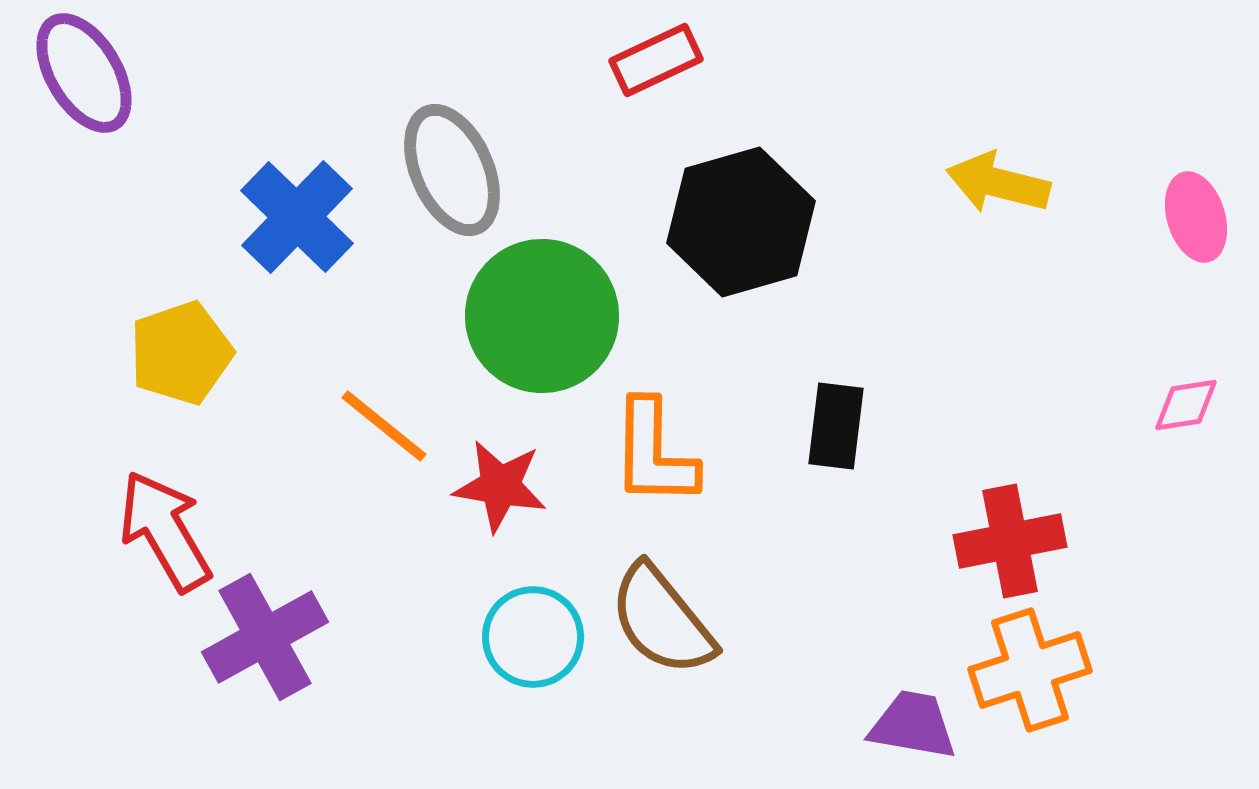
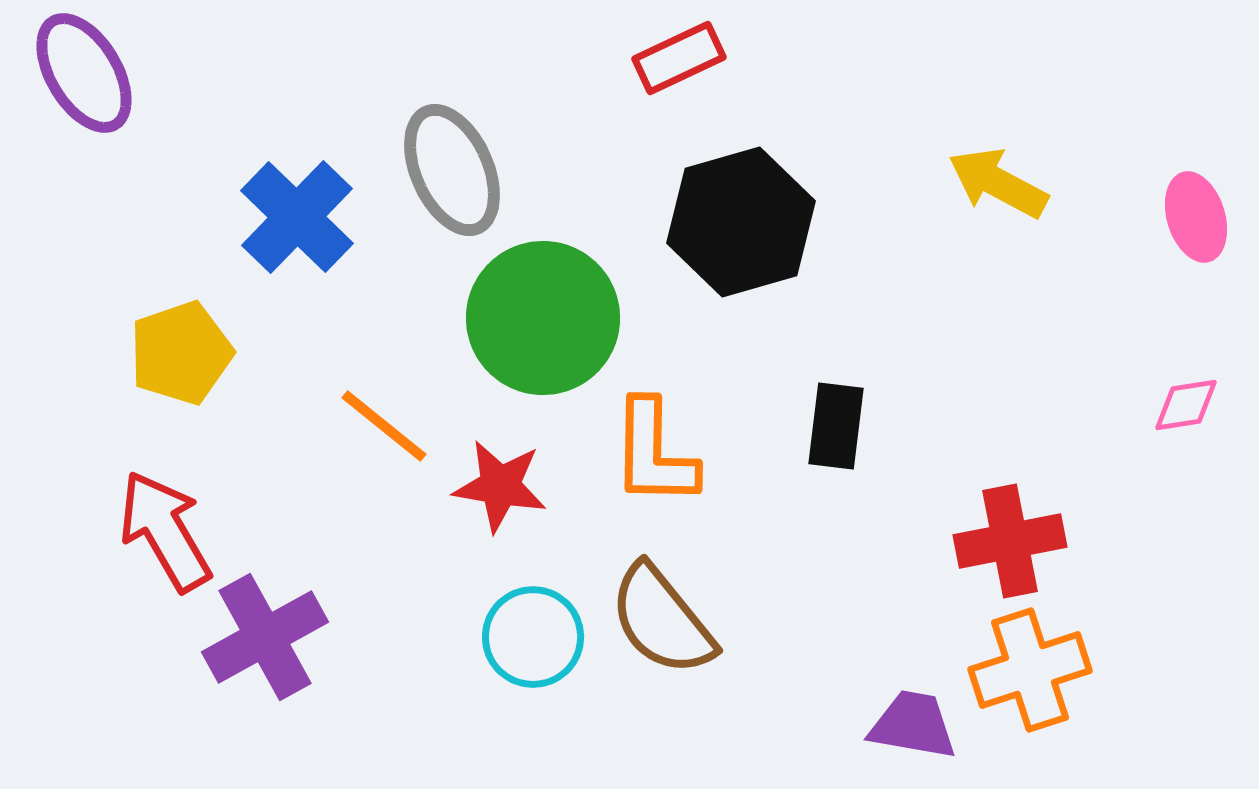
red rectangle: moved 23 px right, 2 px up
yellow arrow: rotated 14 degrees clockwise
green circle: moved 1 px right, 2 px down
